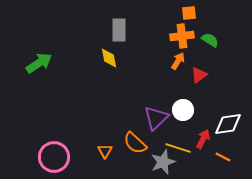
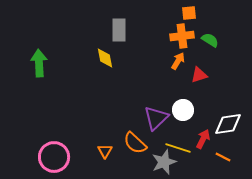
yellow diamond: moved 4 px left
green arrow: rotated 60 degrees counterclockwise
red triangle: rotated 18 degrees clockwise
gray star: moved 1 px right
